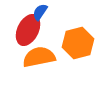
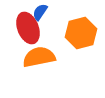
red ellipse: moved 2 px up; rotated 48 degrees counterclockwise
orange hexagon: moved 3 px right, 10 px up
